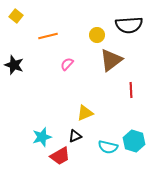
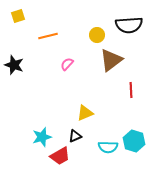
yellow square: moved 2 px right; rotated 32 degrees clockwise
cyan semicircle: rotated 12 degrees counterclockwise
